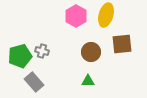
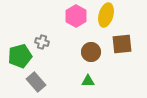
gray cross: moved 9 px up
gray rectangle: moved 2 px right
